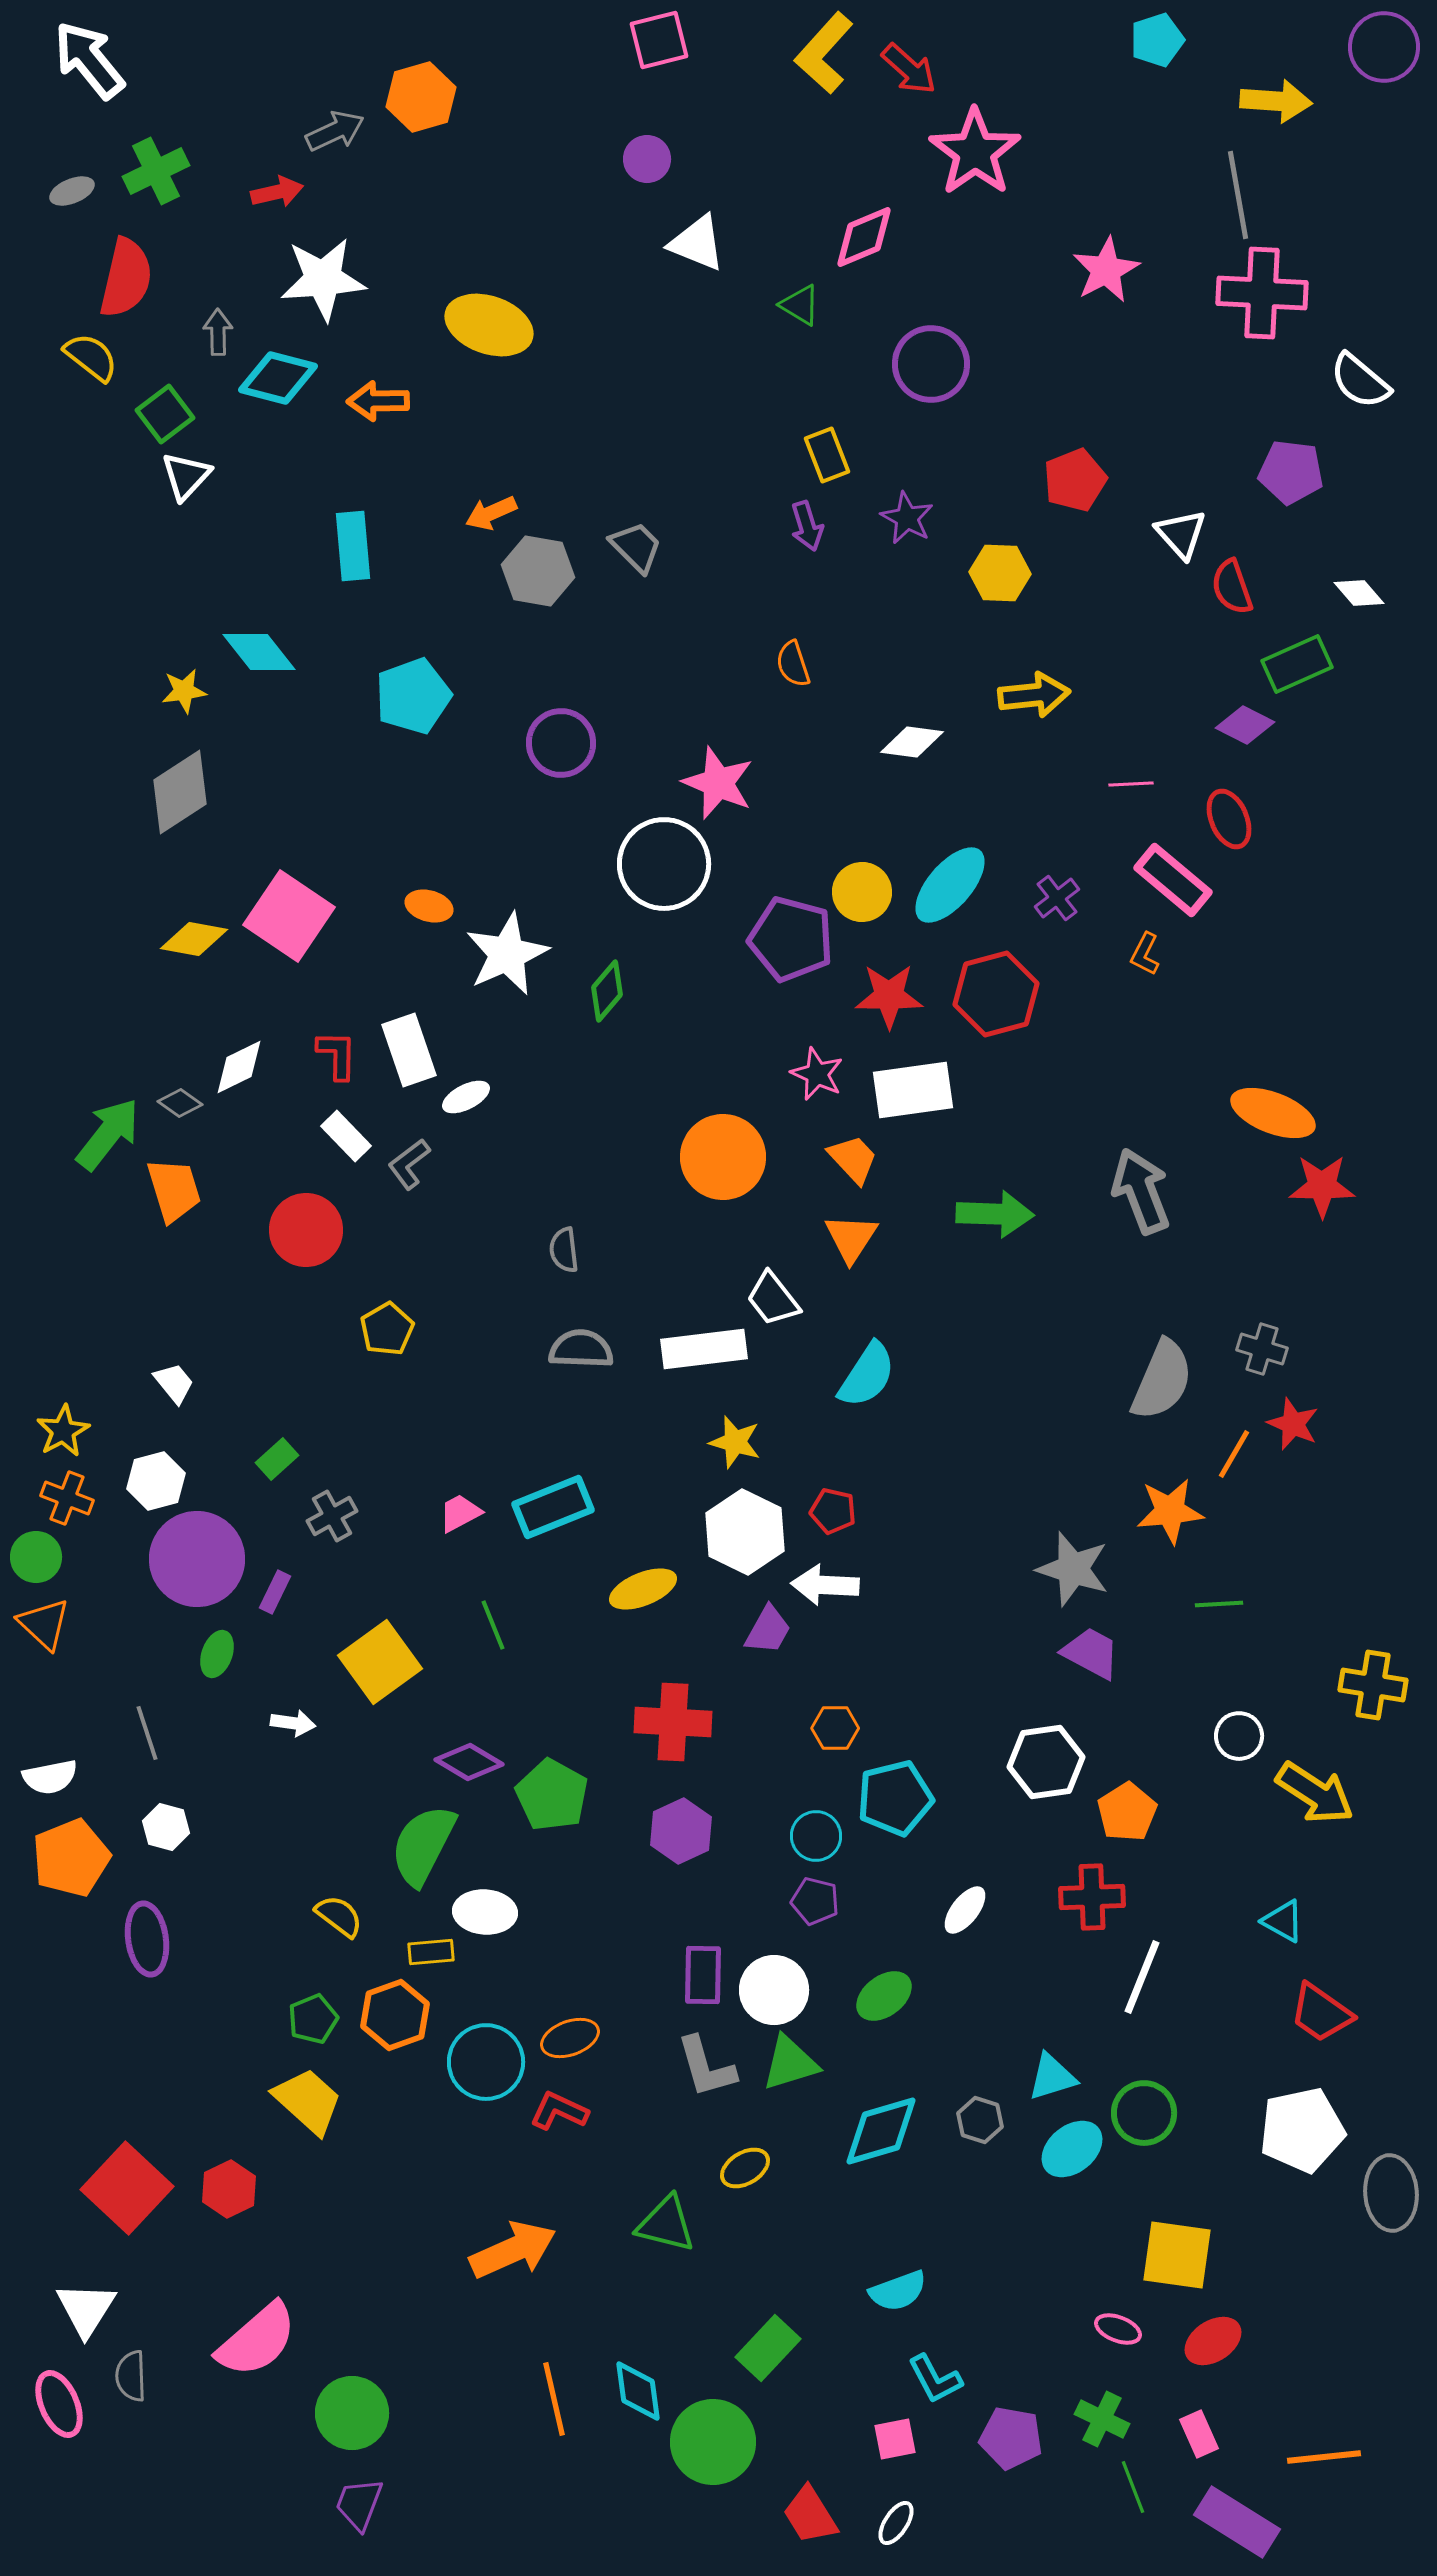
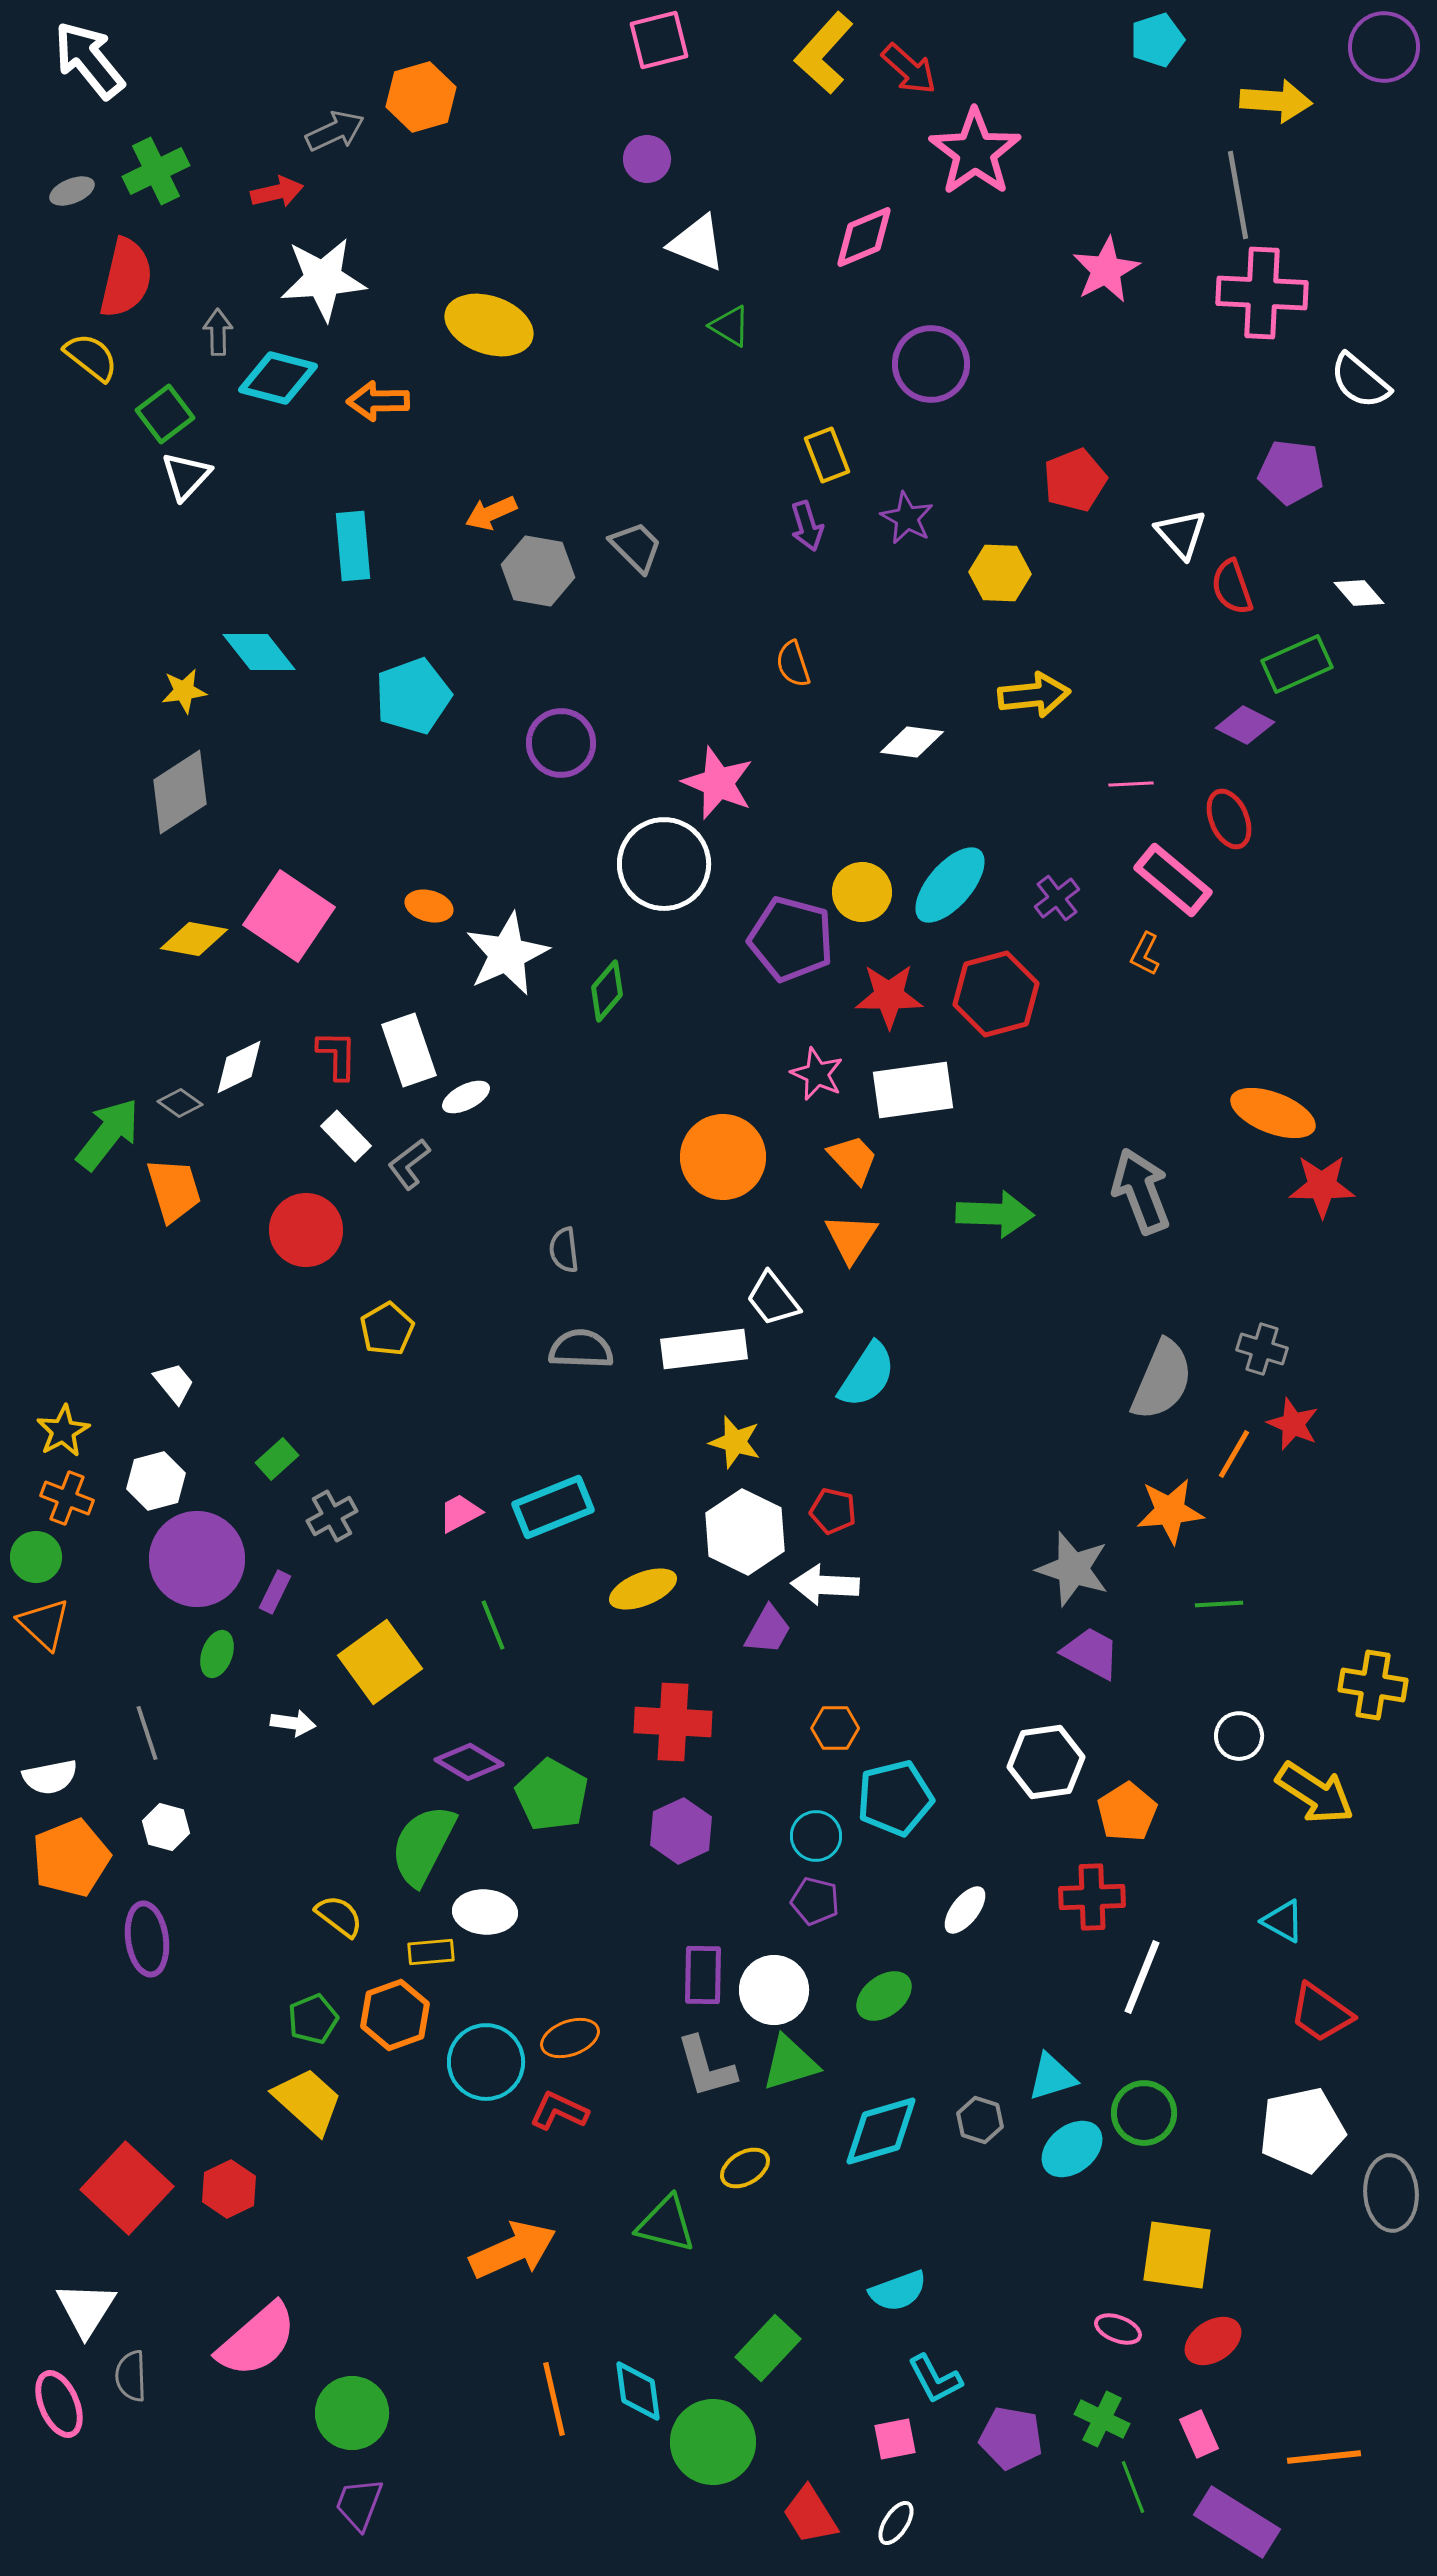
green triangle at (800, 305): moved 70 px left, 21 px down
